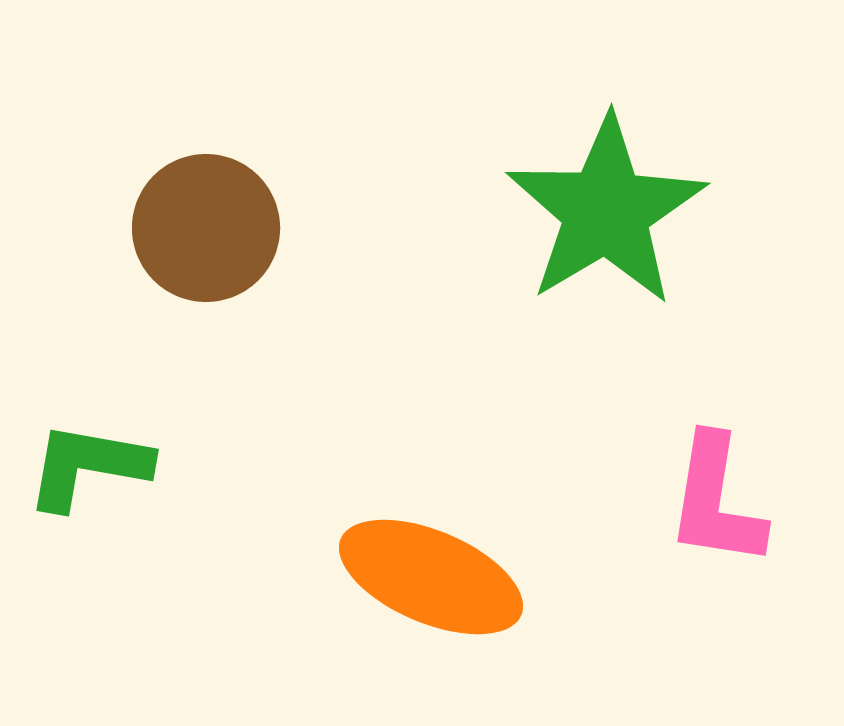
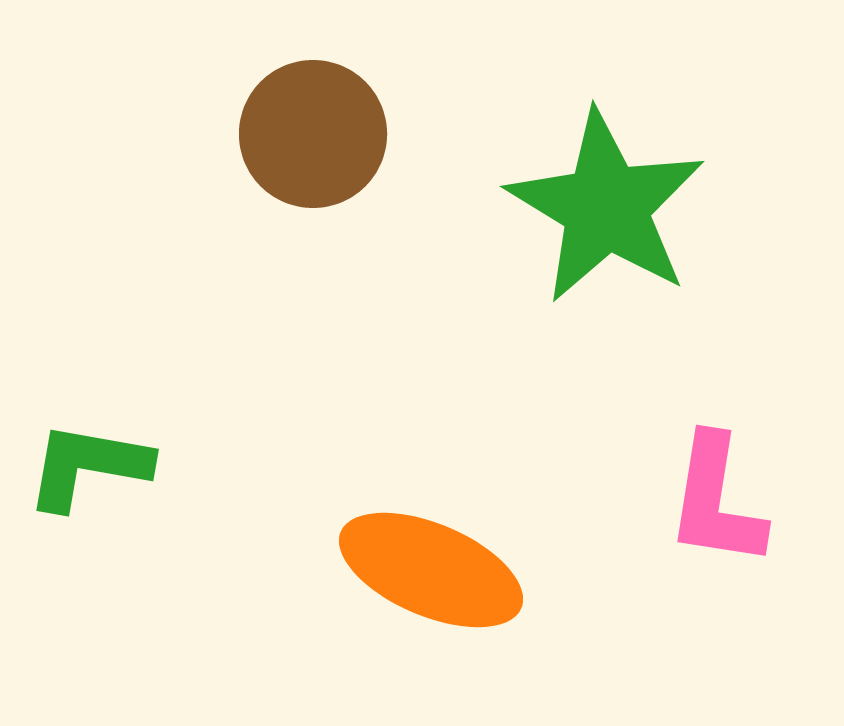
green star: moved 4 px up; rotated 10 degrees counterclockwise
brown circle: moved 107 px right, 94 px up
orange ellipse: moved 7 px up
